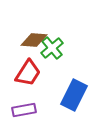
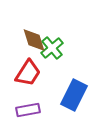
brown diamond: rotated 68 degrees clockwise
purple rectangle: moved 4 px right
